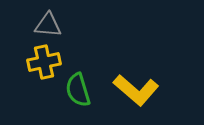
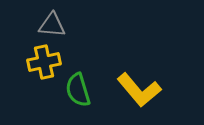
gray triangle: moved 4 px right
yellow L-shape: moved 3 px right; rotated 9 degrees clockwise
